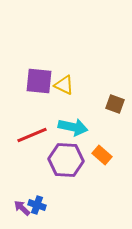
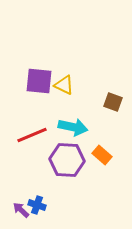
brown square: moved 2 px left, 2 px up
purple hexagon: moved 1 px right
purple arrow: moved 1 px left, 2 px down
